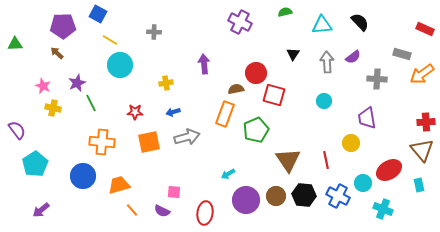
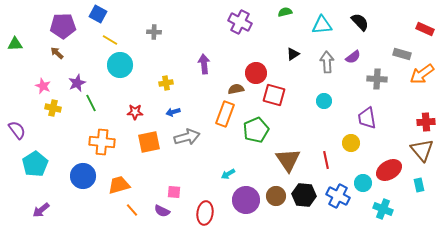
black triangle at (293, 54): rotated 24 degrees clockwise
